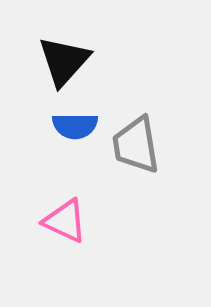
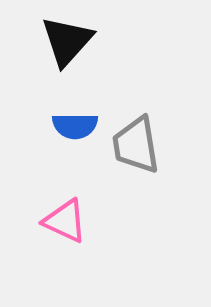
black triangle: moved 3 px right, 20 px up
